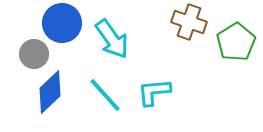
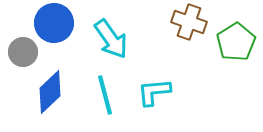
blue circle: moved 8 px left
cyan arrow: moved 1 px left
gray circle: moved 11 px left, 2 px up
cyan line: rotated 27 degrees clockwise
